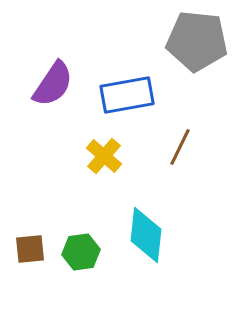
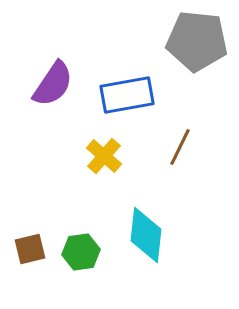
brown square: rotated 8 degrees counterclockwise
